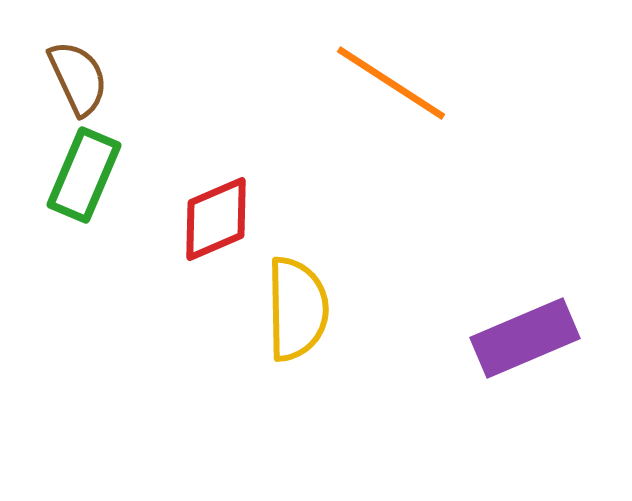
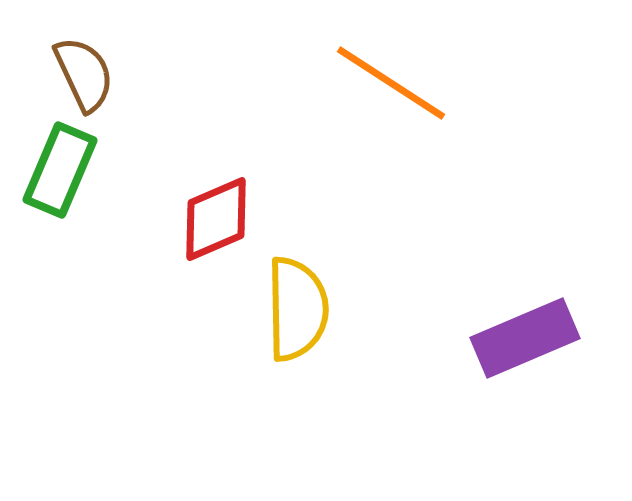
brown semicircle: moved 6 px right, 4 px up
green rectangle: moved 24 px left, 5 px up
